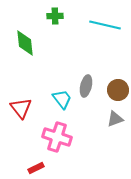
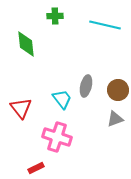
green diamond: moved 1 px right, 1 px down
